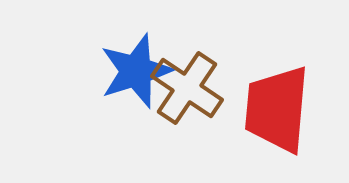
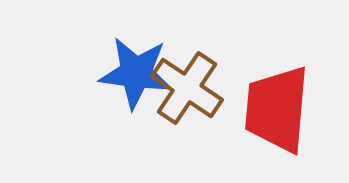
blue star: moved 2 px down; rotated 26 degrees clockwise
